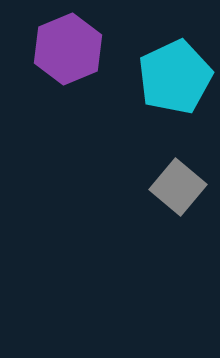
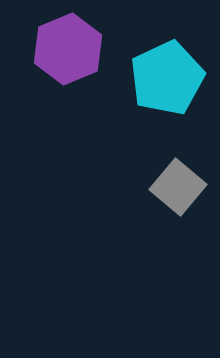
cyan pentagon: moved 8 px left, 1 px down
